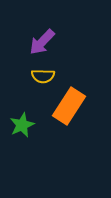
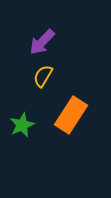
yellow semicircle: rotated 120 degrees clockwise
orange rectangle: moved 2 px right, 9 px down
